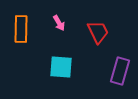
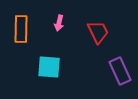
pink arrow: rotated 42 degrees clockwise
cyan square: moved 12 px left
purple rectangle: rotated 40 degrees counterclockwise
